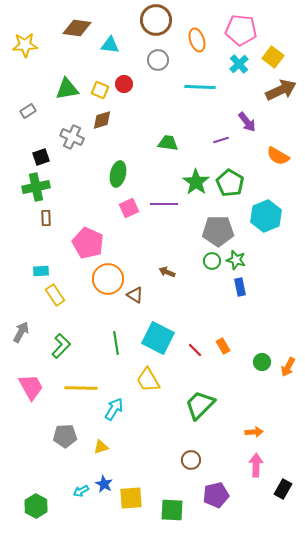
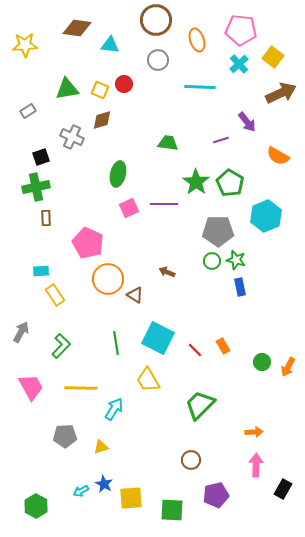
brown arrow at (281, 90): moved 3 px down
